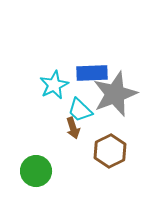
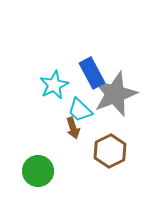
blue rectangle: rotated 64 degrees clockwise
green circle: moved 2 px right
